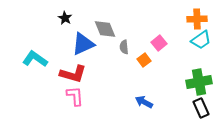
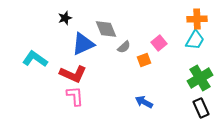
black star: rotated 24 degrees clockwise
gray diamond: moved 1 px right
cyan trapezoid: moved 6 px left; rotated 25 degrees counterclockwise
gray semicircle: rotated 128 degrees counterclockwise
orange square: rotated 16 degrees clockwise
red L-shape: rotated 8 degrees clockwise
green cross: moved 1 px right, 4 px up; rotated 20 degrees counterclockwise
